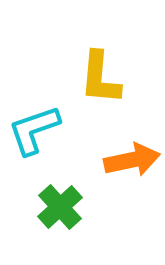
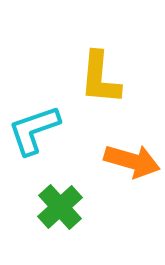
orange arrow: moved 1 px down; rotated 28 degrees clockwise
